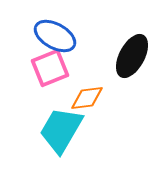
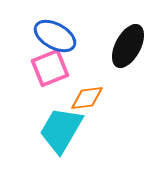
black ellipse: moved 4 px left, 10 px up
